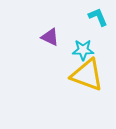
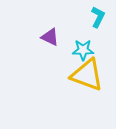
cyan L-shape: rotated 50 degrees clockwise
